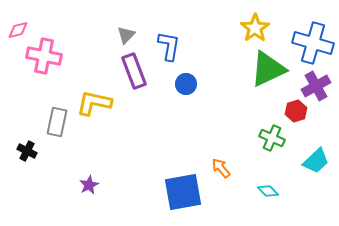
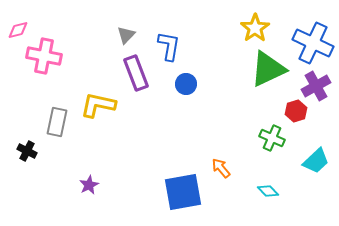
blue cross: rotated 9 degrees clockwise
purple rectangle: moved 2 px right, 2 px down
yellow L-shape: moved 4 px right, 2 px down
